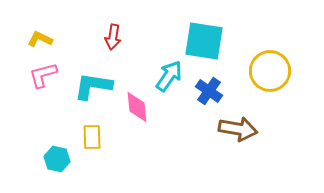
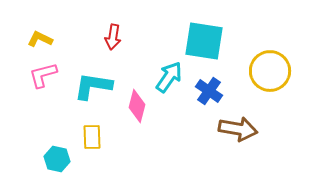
cyan arrow: moved 1 px down
pink diamond: moved 1 px up; rotated 20 degrees clockwise
